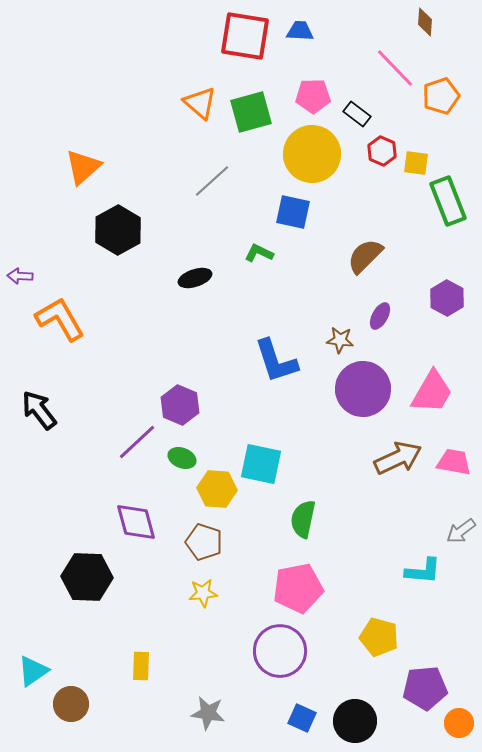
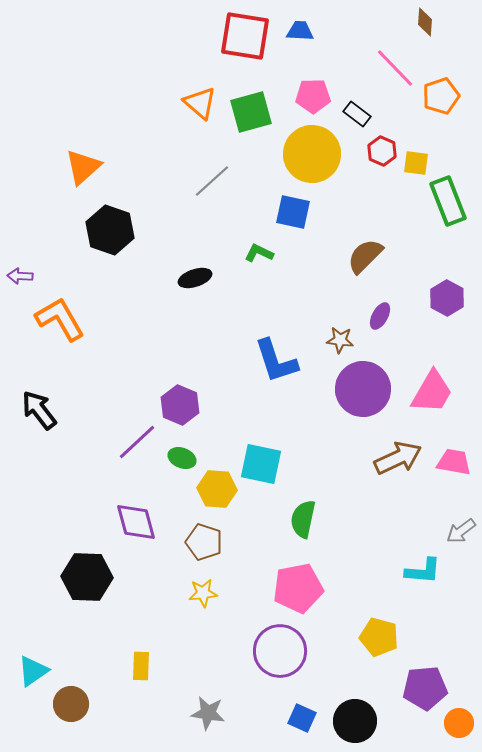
black hexagon at (118, 230): moved 8 px left; rotated 12 degrees counterclockwise
